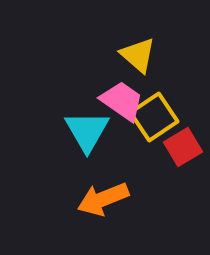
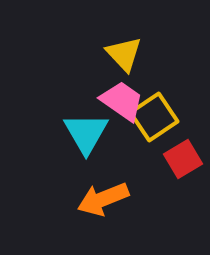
yellow triangle: moved 14 px left, 1 px up; rotated 6 degrees clockwise
cyan triangle: moved 1 px left, 2 px down
red square: moved 12 px down
